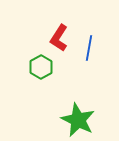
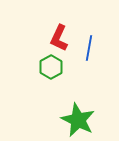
red L-shape: rotated 8 degrees counterclockwise
green hexagon: moved 10 px right
